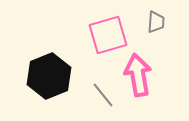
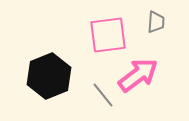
pink square: rotated 9 degrees clockwise
pink arrow: rotated 63 degrees clockwise
